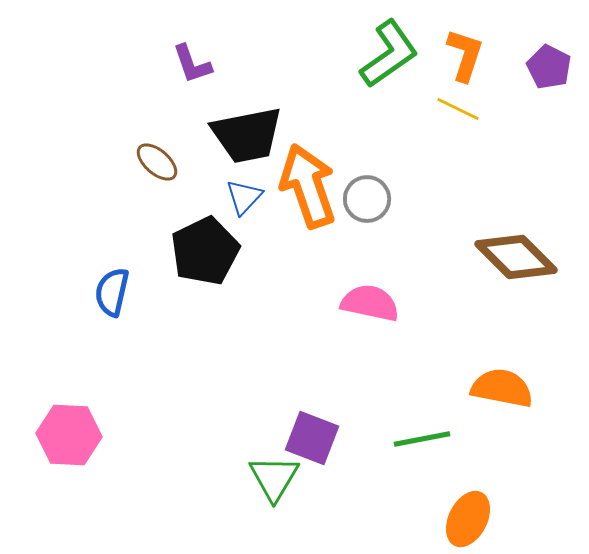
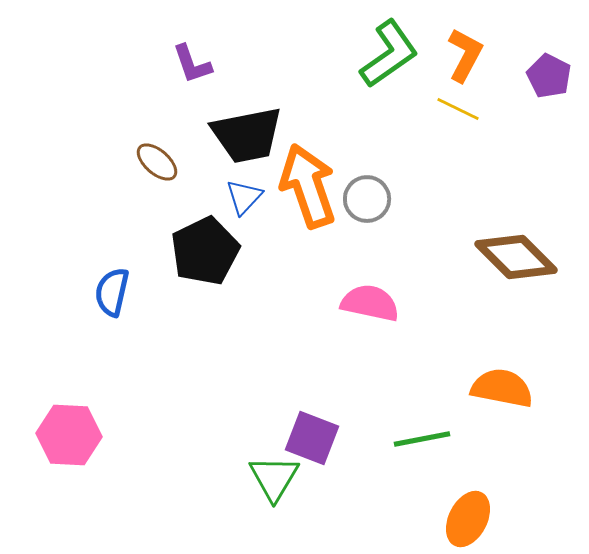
orange L-shape: rotated 10 degrees clockwise
purple pentagon: moved 9 px down
